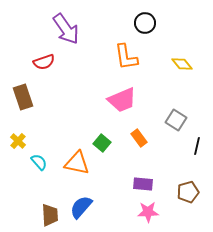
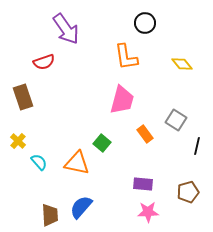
pink trapezoid: rotated 52 degrees counterclockwise
orange rectangle: moved 6 px right, 4 px up
